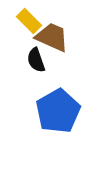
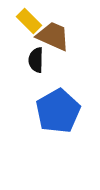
brown trapezoid: moved 1 px right, 1 px up
black semicircle: rotated 20 degrees clockwise
